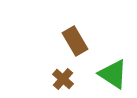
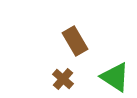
green triangle: moved 2 px right, 3 px down
